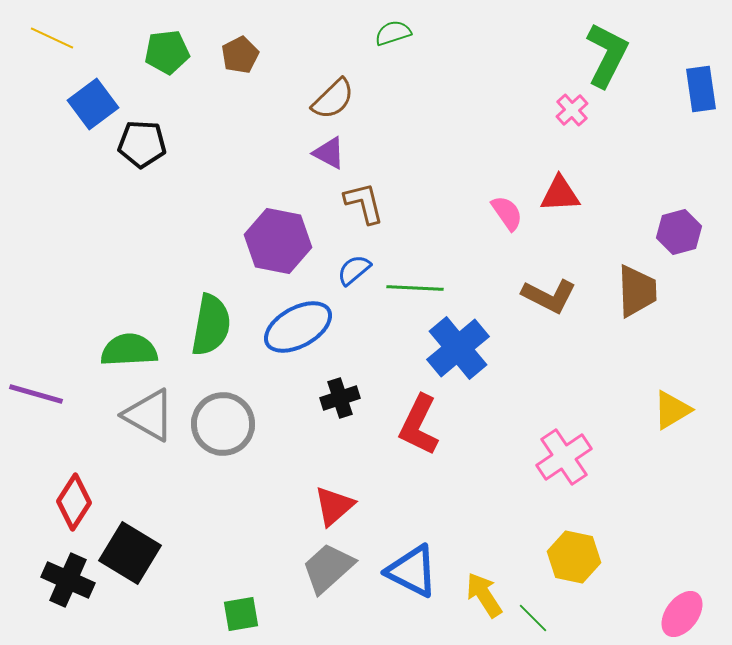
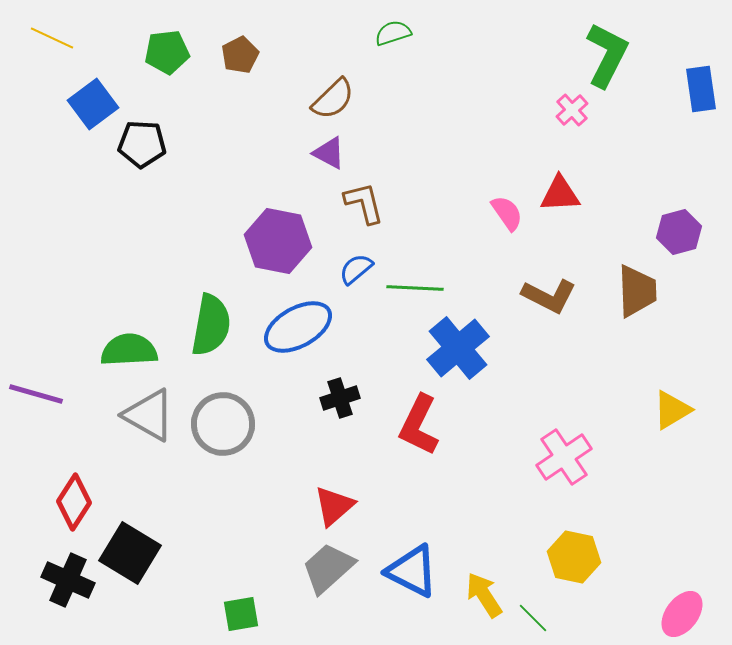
blue semicircle at (354, 270): moved 2 px right, 1 px up
